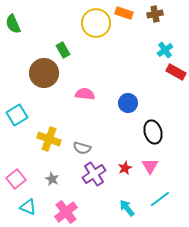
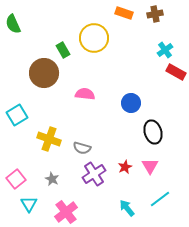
yellow circle: moved 2 px left, 15 px down
blue circle: moved 3 px right
red star: moved 1 px up
cyan triangle: moved 1 px right, 3 px up; rotated 36 degrees clockwise
